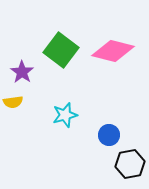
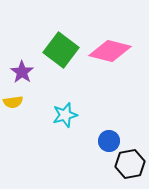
pink diamond: moved 3 px left
blue circle: moved 6 px down
